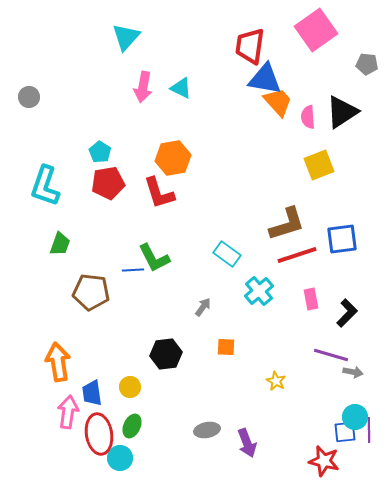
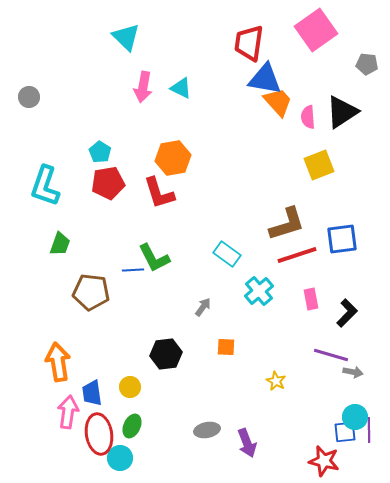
cyan triangle at (126, 37): rotated 28 degrees counterclockwise
red trapezoid at (250, 46): moved 1 px left, 3 px up
